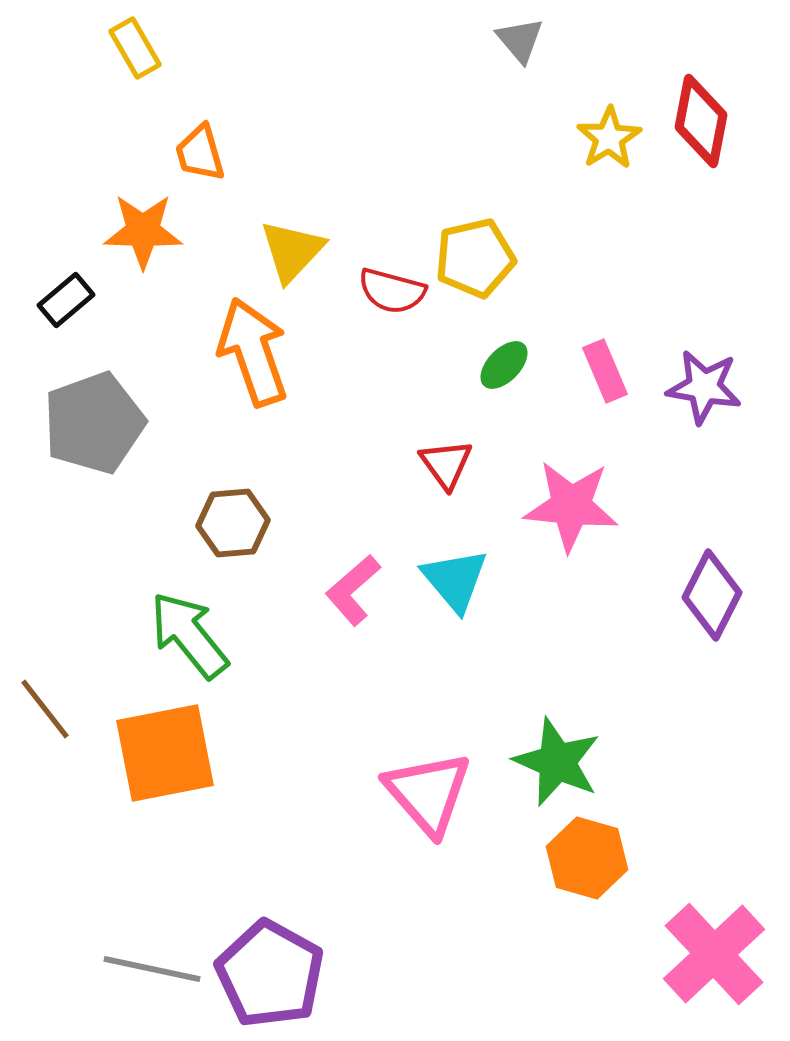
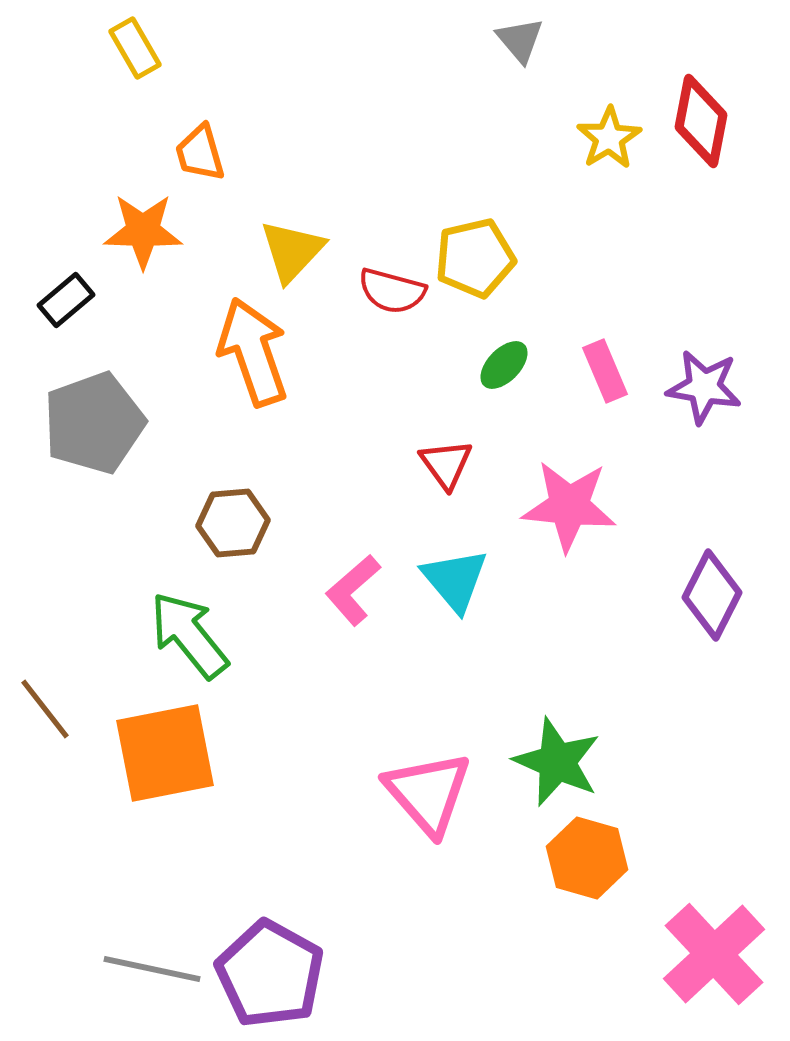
pink star: moved 2 px left
